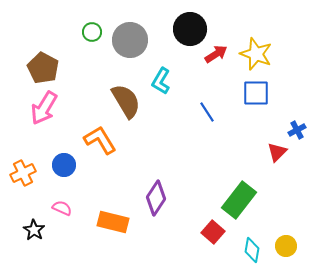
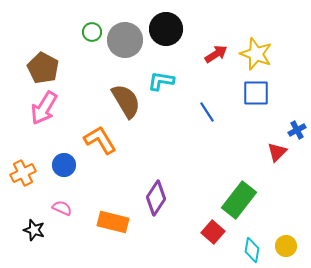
black circle: moved 24 px left
gray circle: moved 5 px left
cyan L-shape: rotated 68 degrees clockwise
black star: rotated 15 degrees counterclockwise
